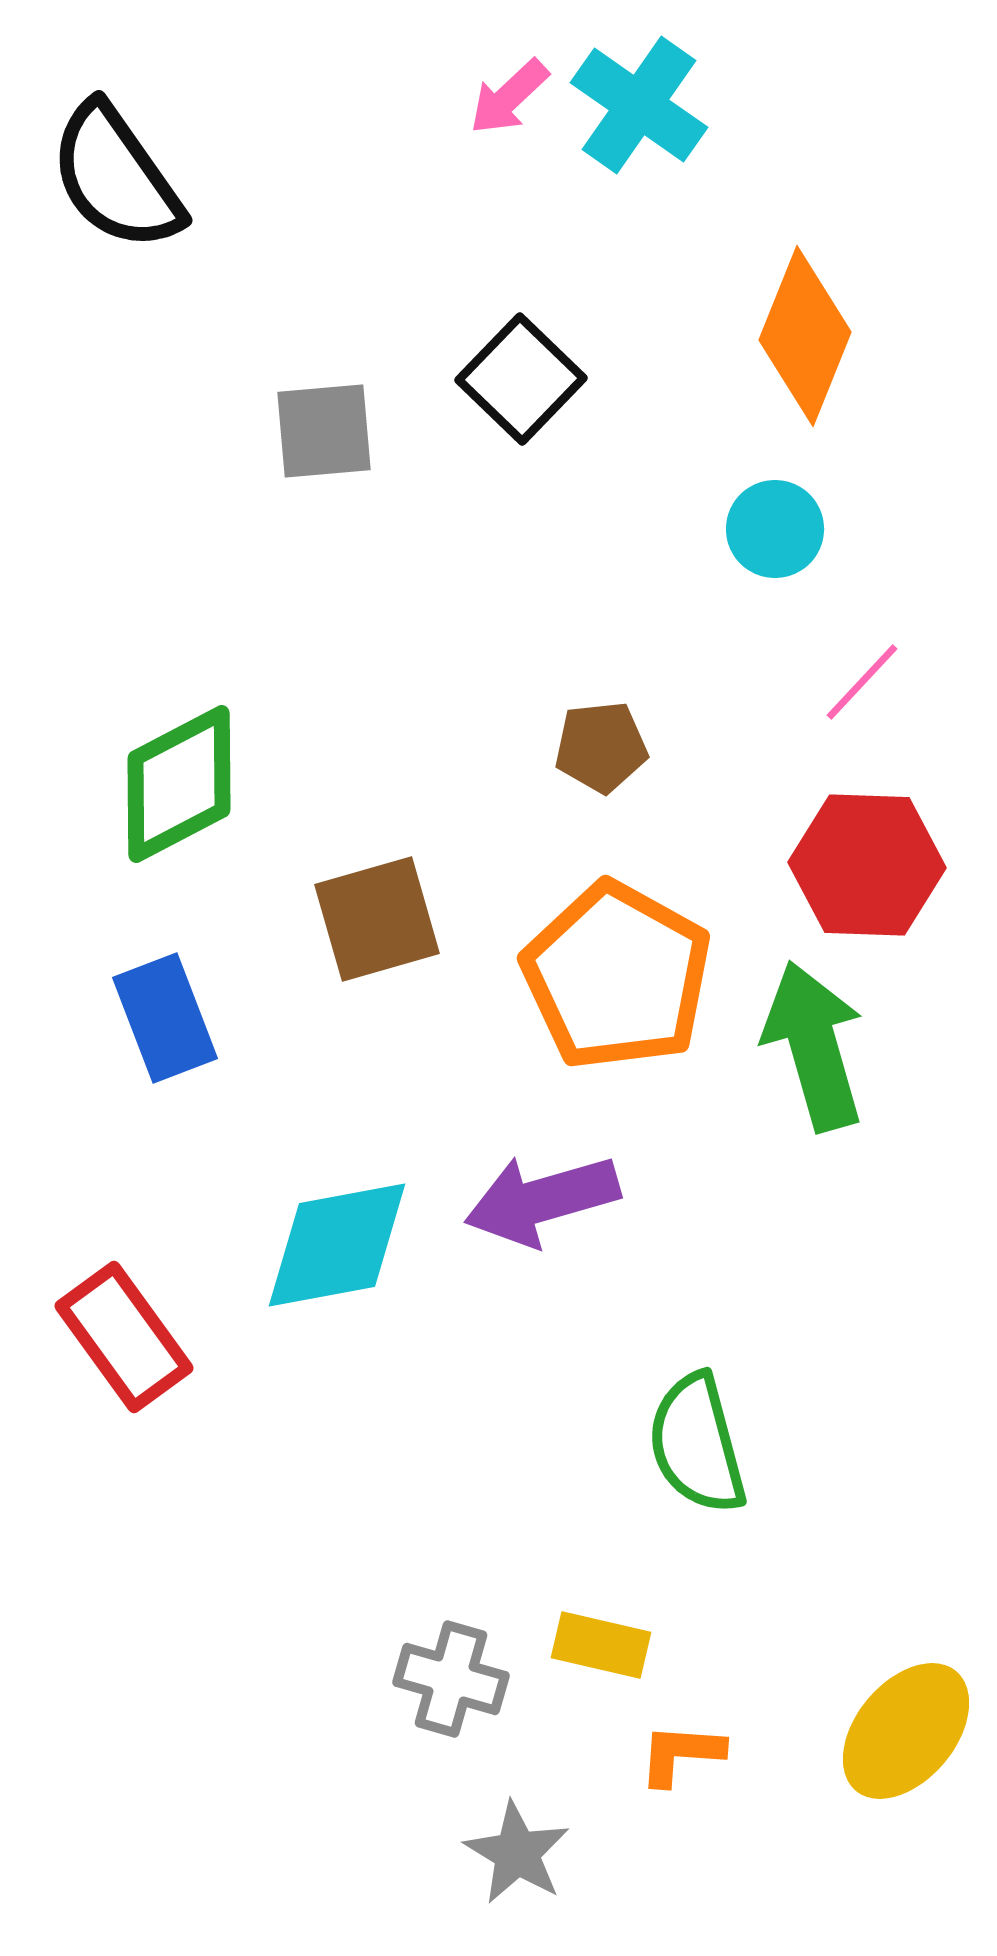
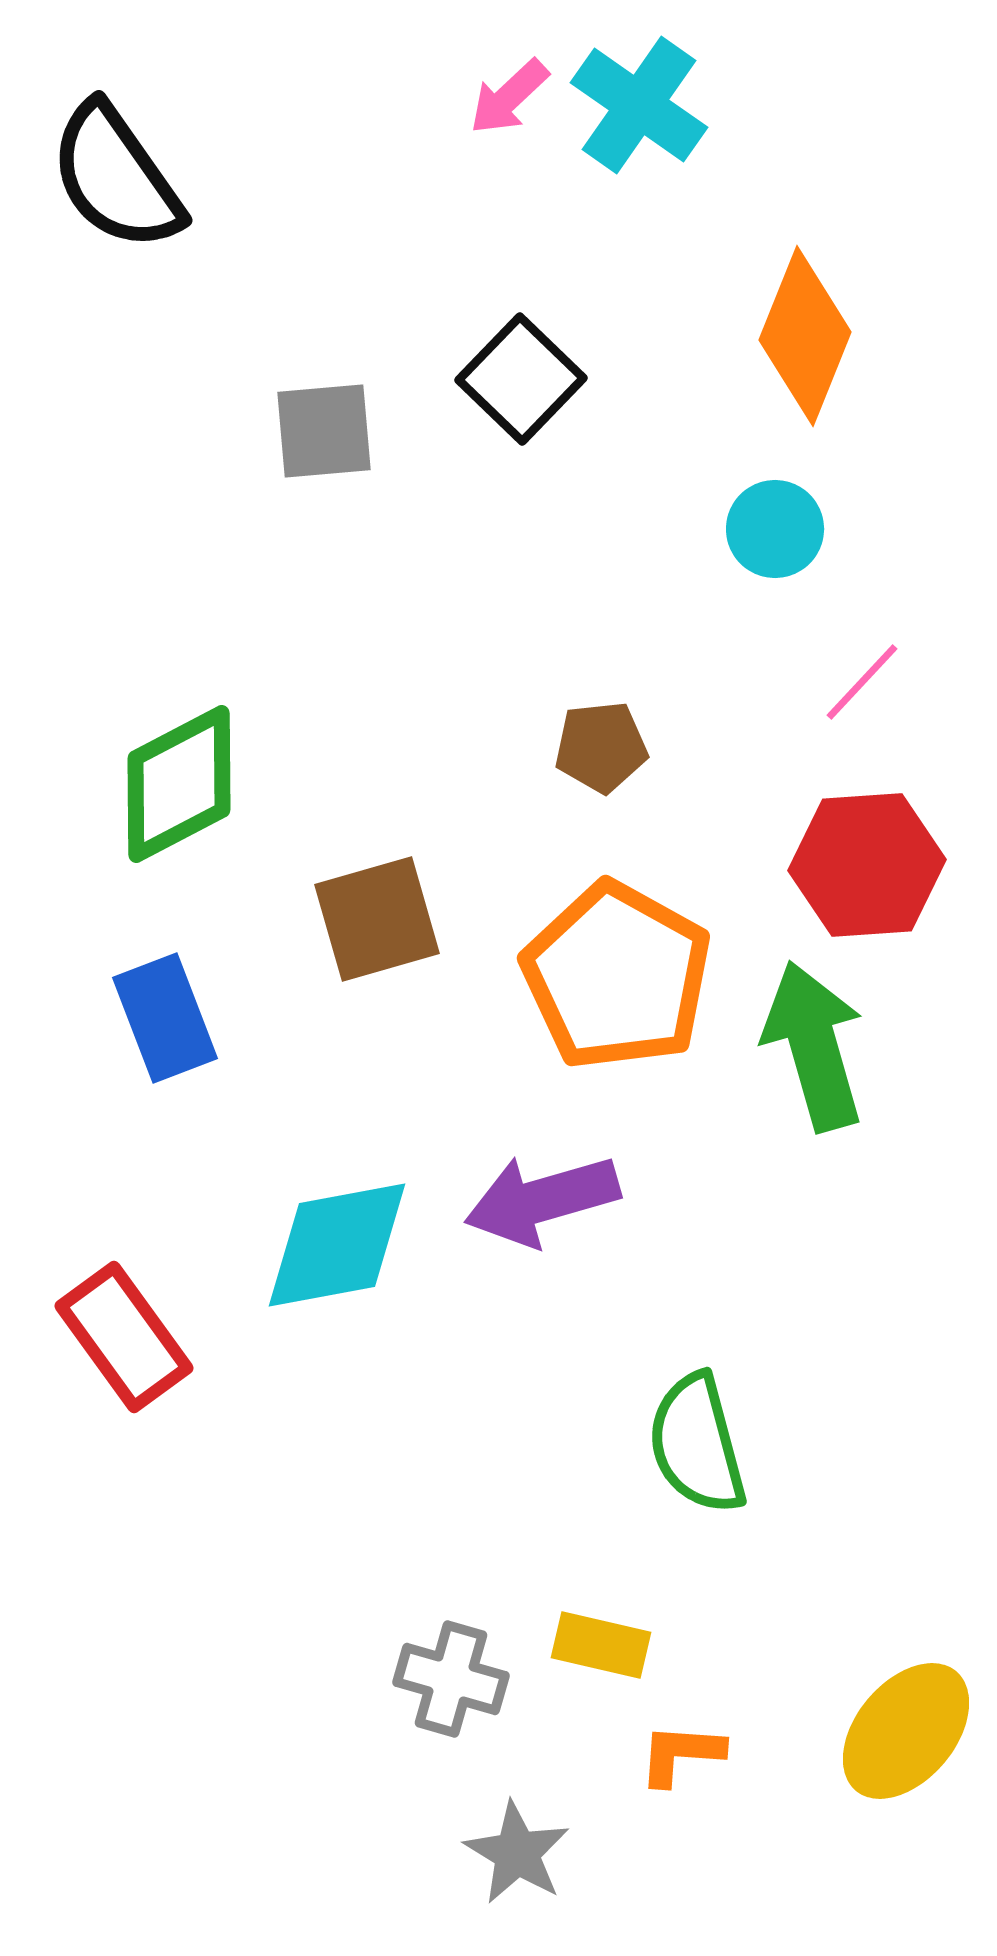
red hexagon: rotated 6 degrees counterclockwise
